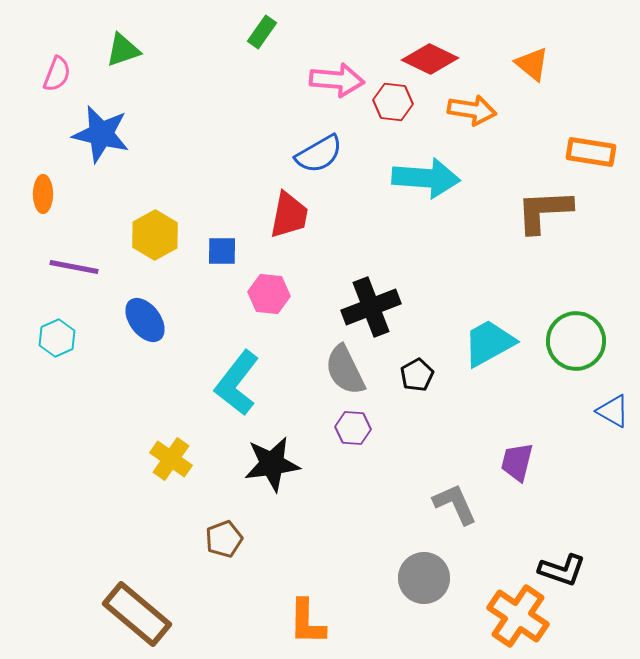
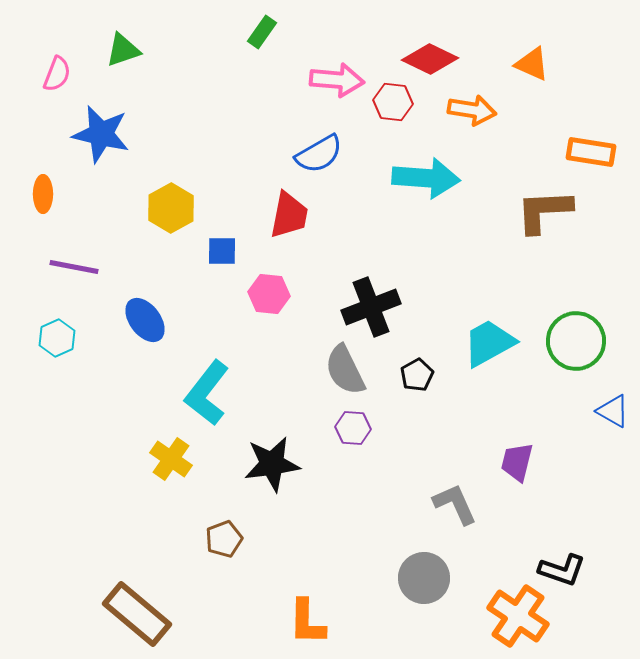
orange triangle: rotated 15 degrees counterclockwise
yellow hexagon: moved 16 px right, 27 px up
cyan L-shape: moved 30 px left, 10 px down
